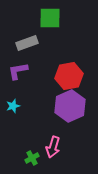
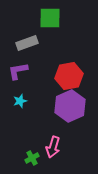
cyan star: moved 7 px right, 5 px up
